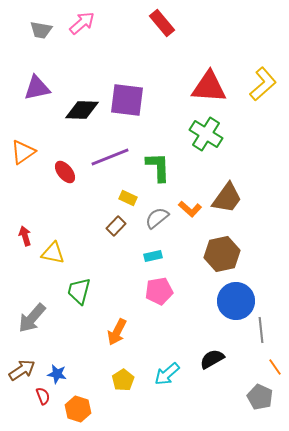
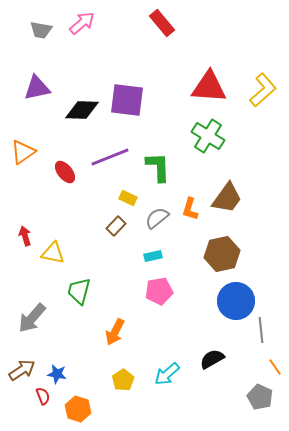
yellow L-shape: moved 6 px down
green cross: moved 2 px right, 2 px down
orange L-shape: rotated 65 degrees clockwise
orange arrow: moved 2 px left
